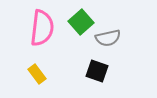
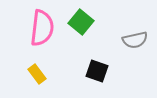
green square: rotated 10 degrees counterclockwise
gray semicircle: moved 27 px right, 2 px down
